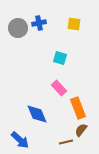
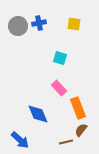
gray circle: moved 2 px up
blue diamond: moved 1 px right
